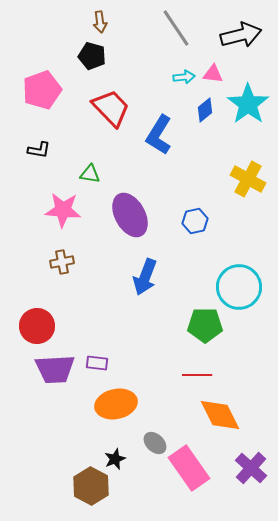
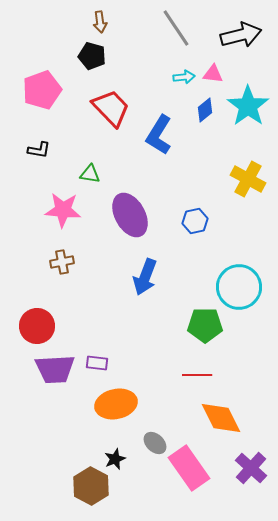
cyan star: moved 2 px down
orange diamond: moved 1 px right, 3 px down
